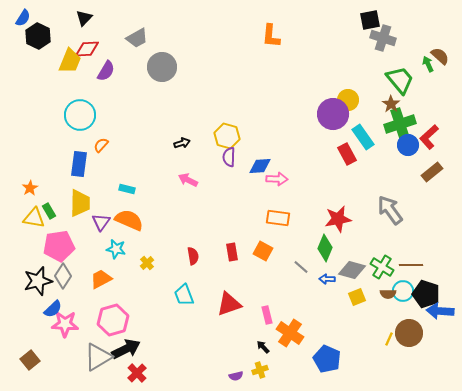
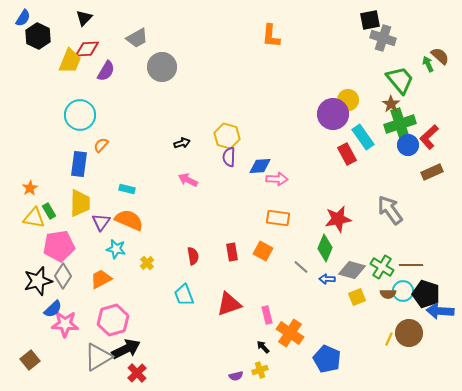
brown rectangle at (432, 172): rotated 15 degrees clockwise
